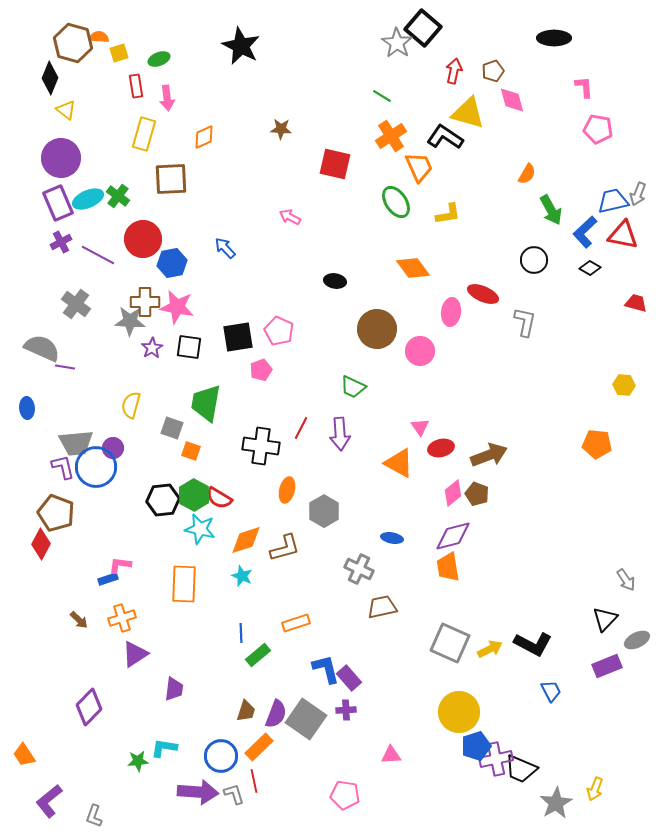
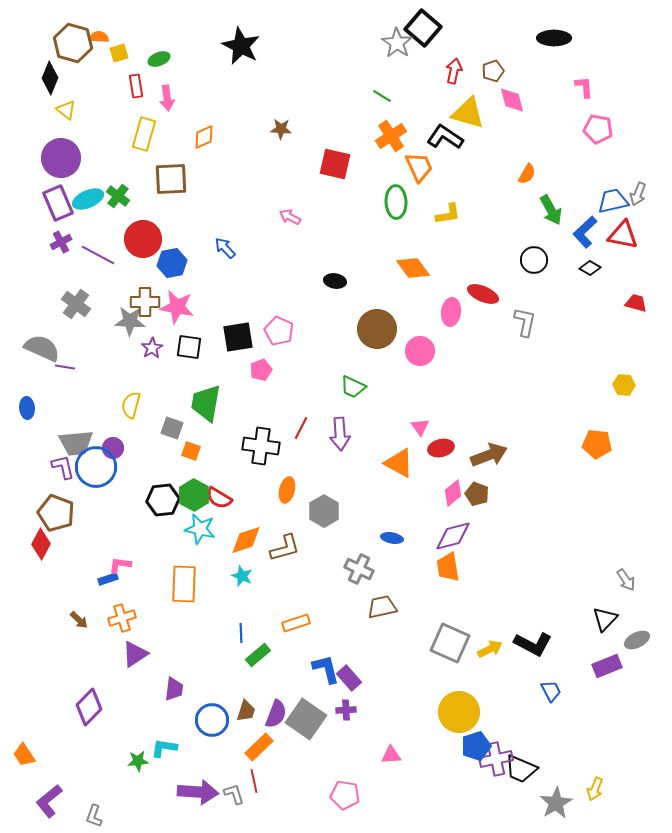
green ellipse at (396, 202): rotated 32 degrees clockwise
blue circle at (221, 756): moved 9 px left, 36 px up
